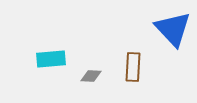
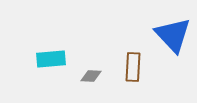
blue triangle: moved 6 px down
